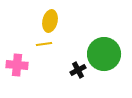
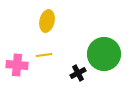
yellow ellipse: moved 3 px left
yellow line: moved 11 px down
black cross: moved 3 px down
